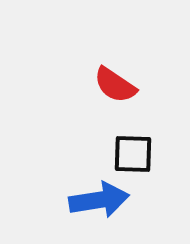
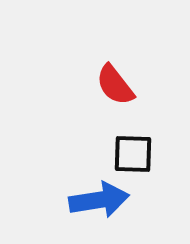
red semicircle: rotated 18 degrees clockwise
